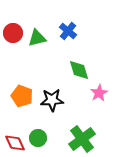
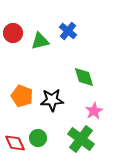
green triangle: moved 3 px right, 3 px down
green diamond: moved 5 px right, 7 px down
pink star: moved 5 px left, 18 px down
green cross: moved 1 px left; rotated 16 degrees counterclockwise
